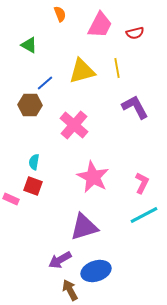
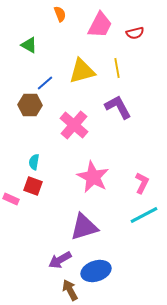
purple L-shape: moved 17 px left
